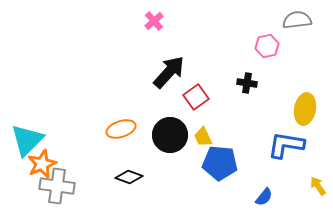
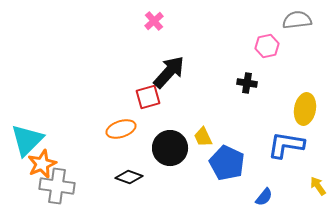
red square: moved 48 px left; rotated 20 degrees clockwise
black circle: moved 13 px down
blue pentagon: moved 7 px right; rotated 20 degrees clockwise
